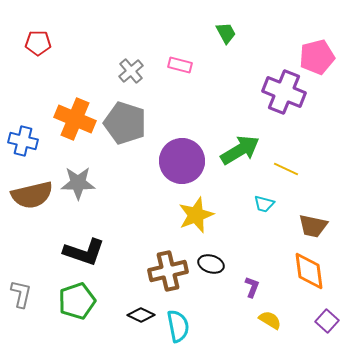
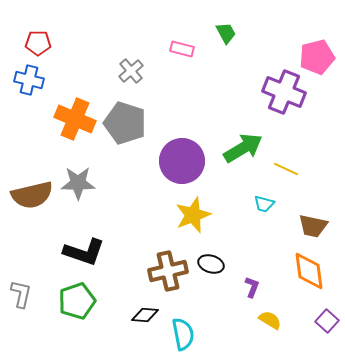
pink rectangle: moved 2 px right, 16 px up
blue cross: moved 6 px right, 61 px up
green arrow: moved 3 px right, 2 px up
yellow star: moved 3 px left
black diamond: moved 4 px right; rotated 20 degrees counterclockwise
cyan semicircle: moved 5 px right, 8 px down
